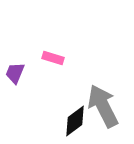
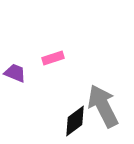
pink rectangle: rotated 35 degrees counterclockwise
purple trapezoid: rotated 90 degrees clockwise
